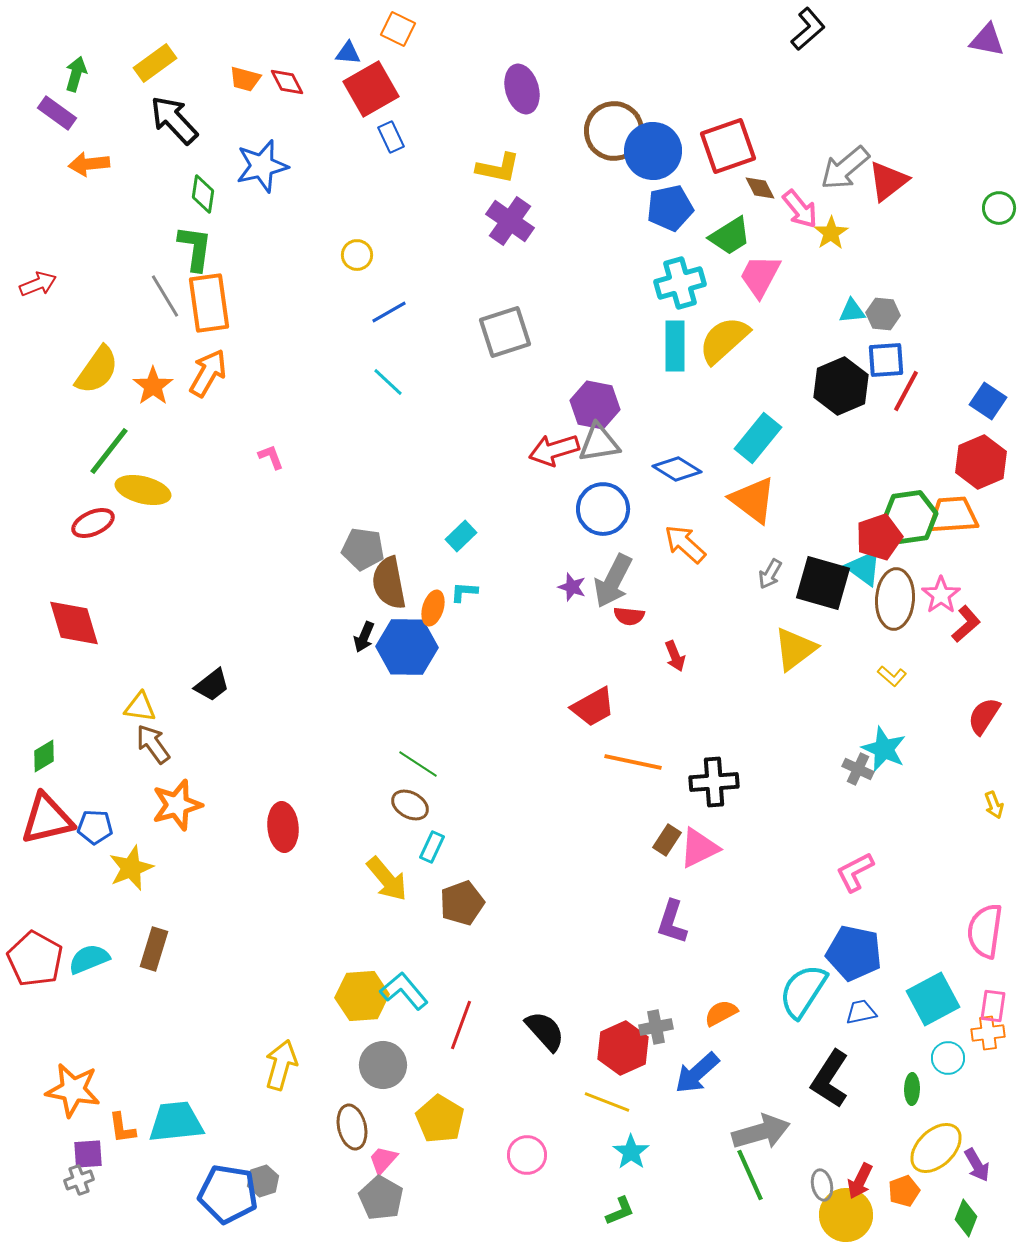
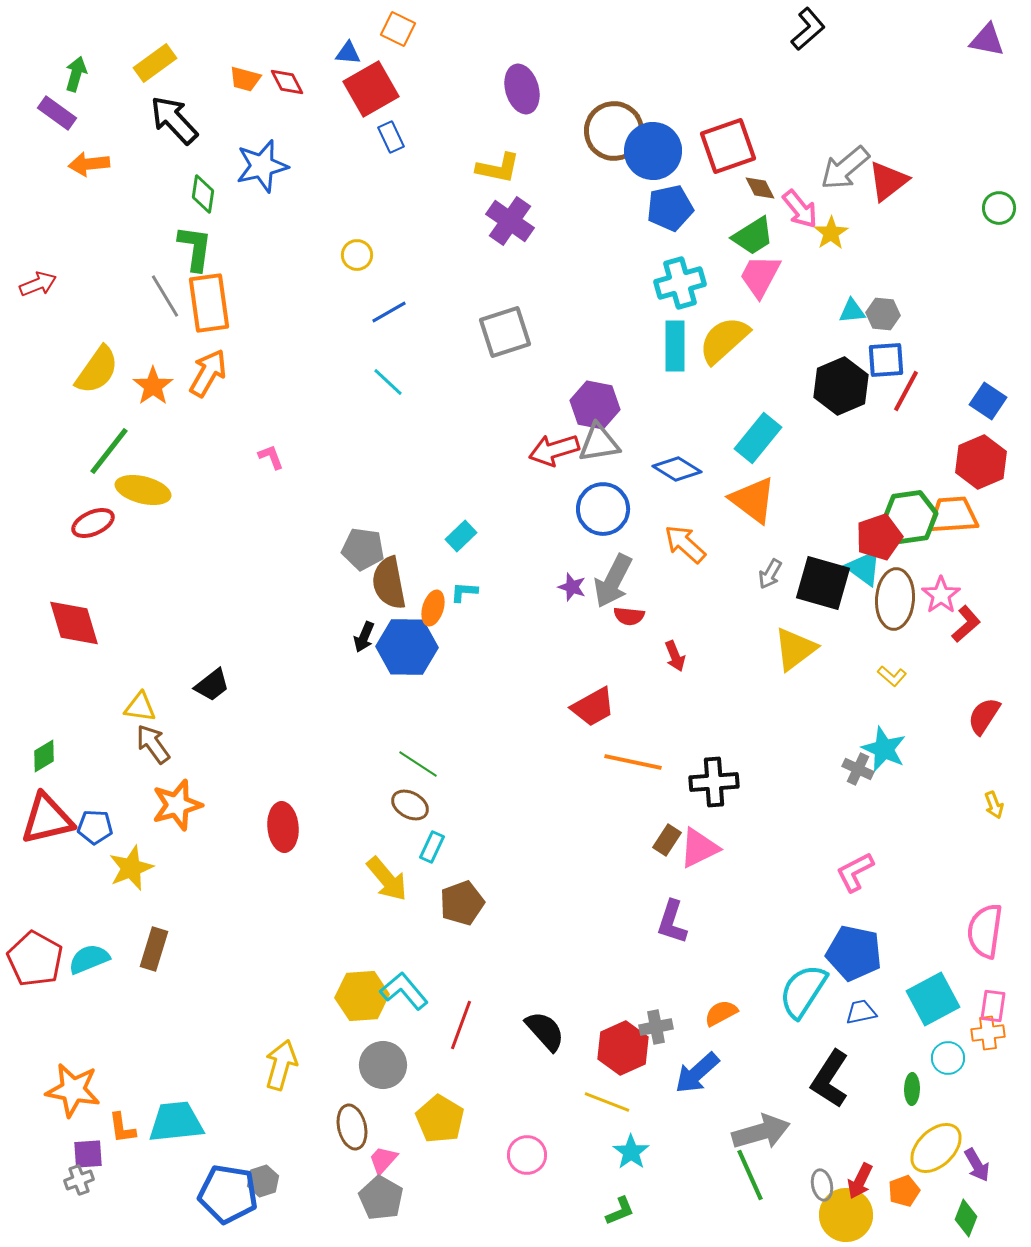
green trapezoid at (730, 236): moved 23 px right
